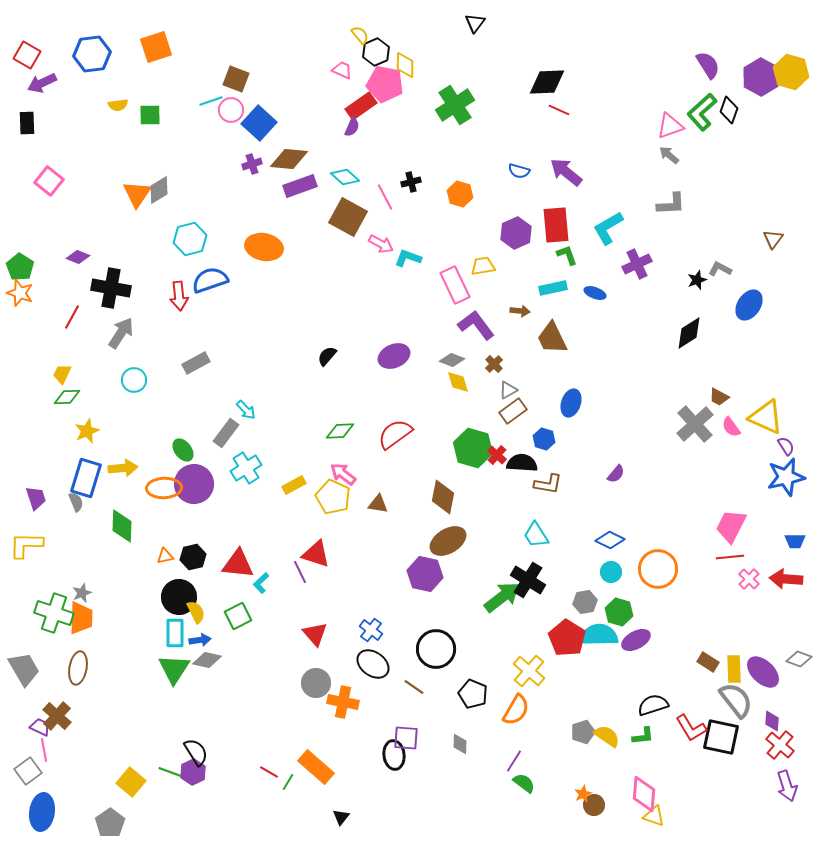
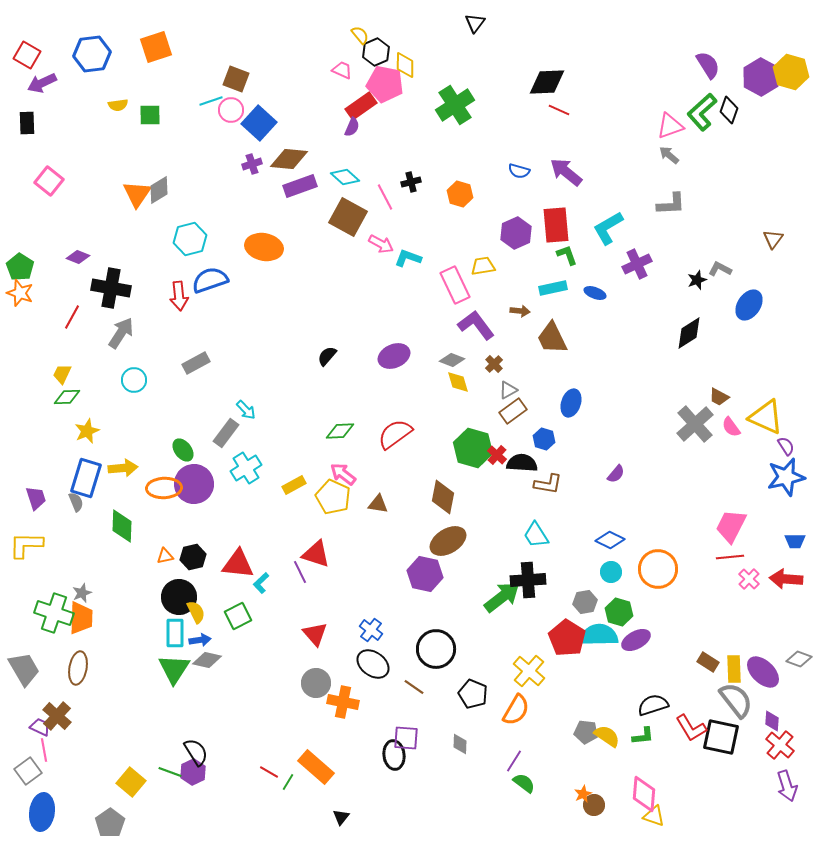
black cross at (528, 580): rotated 36 degrees counterclockwise
gray pentagon at (583, 732): moved 3 px right; rotated 25 degrees clockwise
